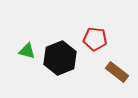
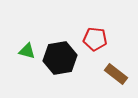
black hexagon: rotated 12 degrees clockwise
brown rectangle: moved 1 px left, 2 px down
